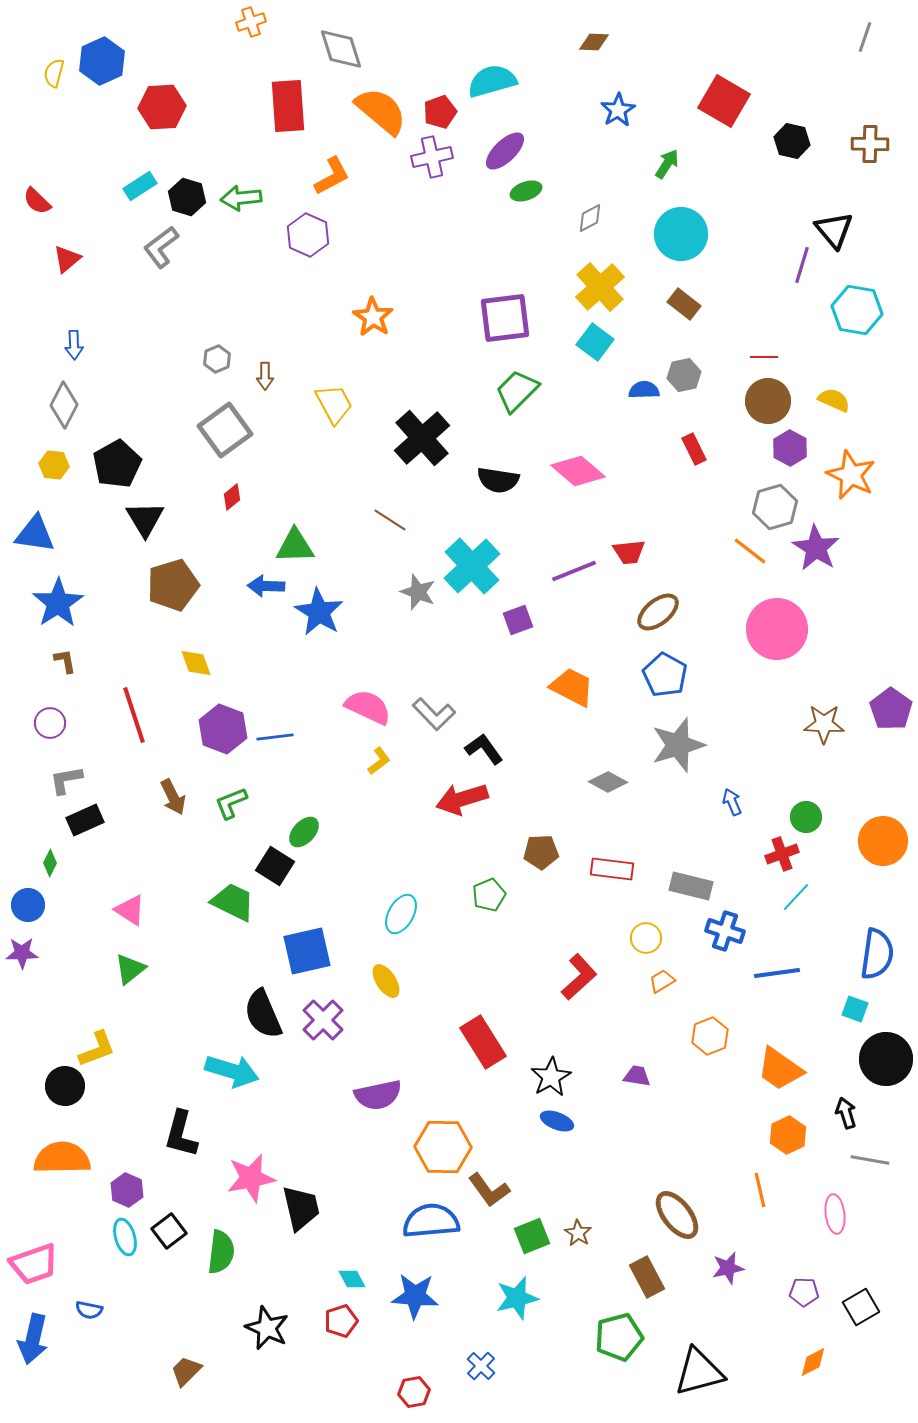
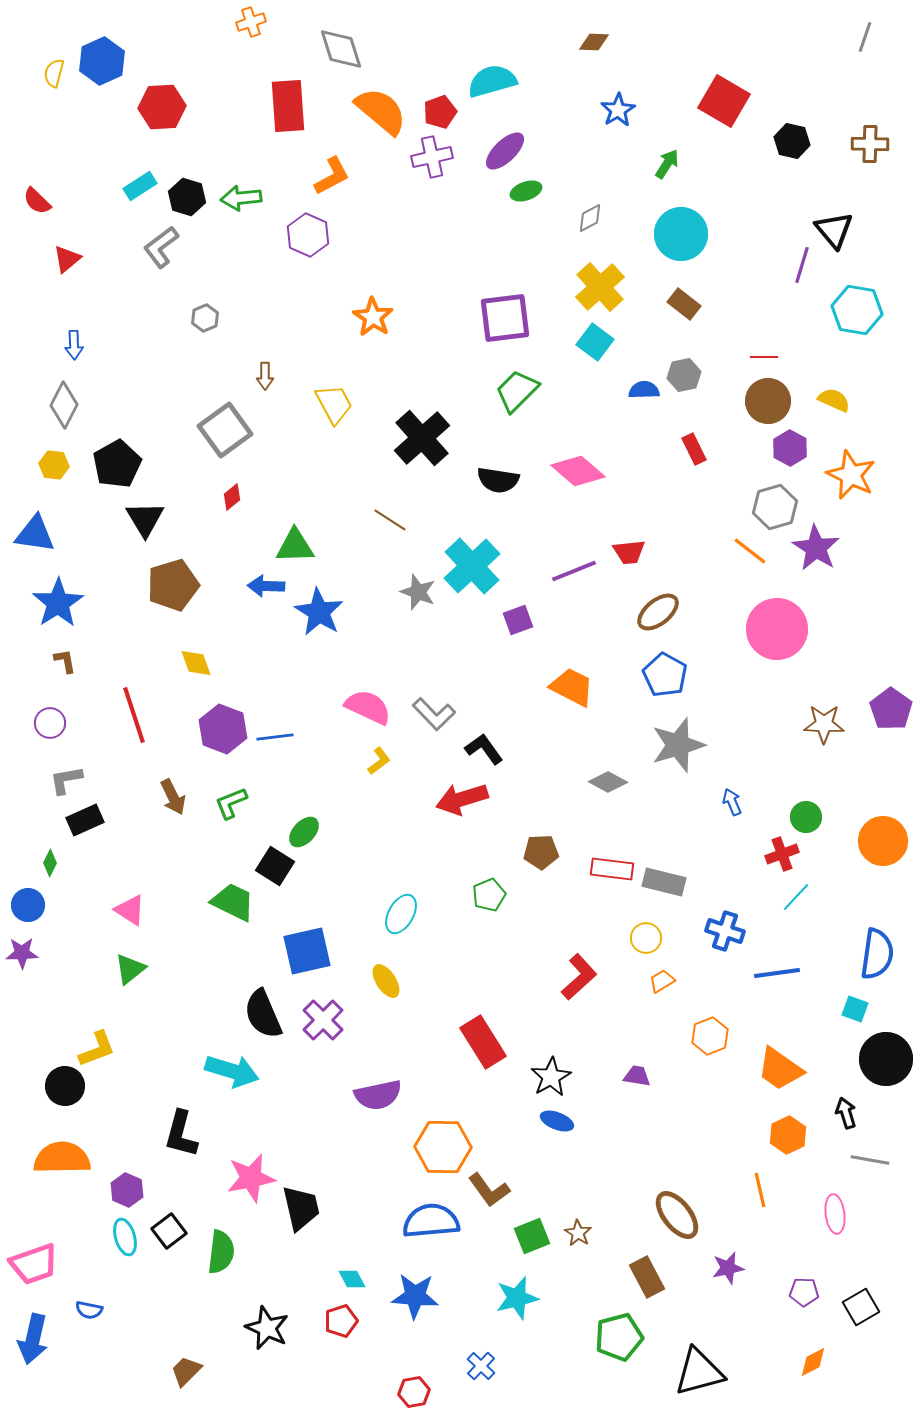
gray hexagon at (217, 359): moved 12 px left, 41 px up
gray rectangle at (691, 886): moved 27 px left, 4 px up
